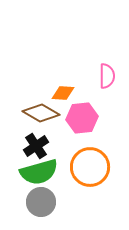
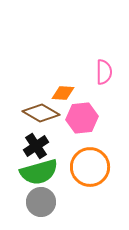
pink semicircle: moved 3 px left, 4 px up
